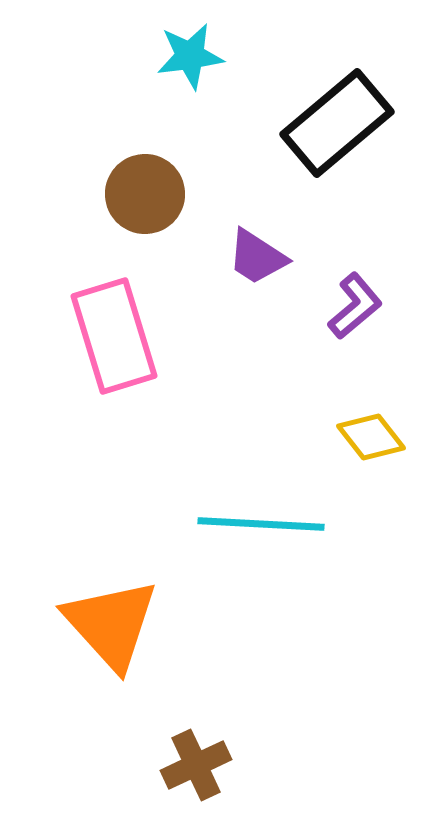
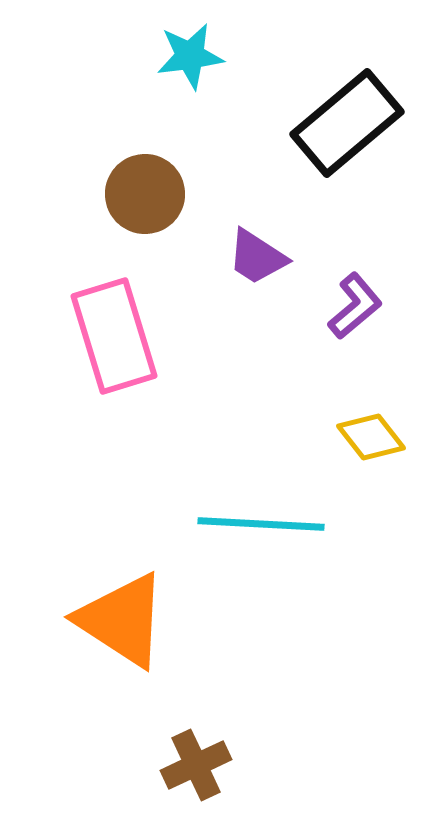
black rectangle: moved 10 px right
orange triangle: moved 11 px right, 4 px up; rotated 15 degrees counterclockwise
